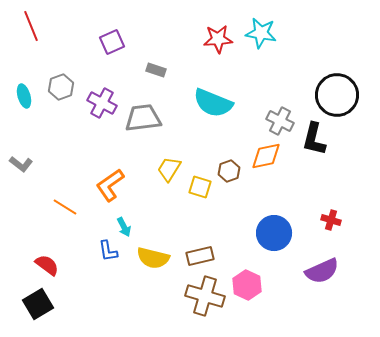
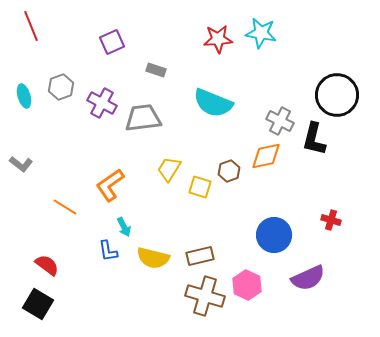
blue circle: moved 2 px down
purple semicircle: moved 14 px left, 7 px down
black square: rotated 28 degrees counterclockwise
